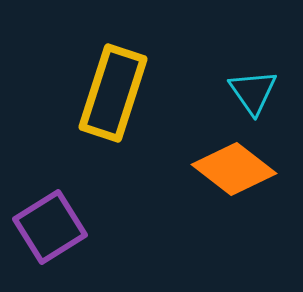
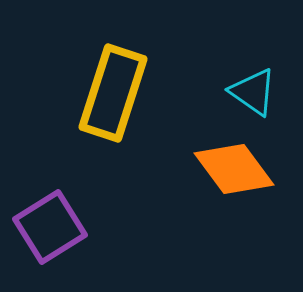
cyan triangle: rotated 20 degrees counterclockwise
orange diamond: rotated 16 degrees clockwise
